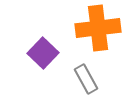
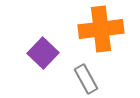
orange cross: moved 3 px right, 1 px down
